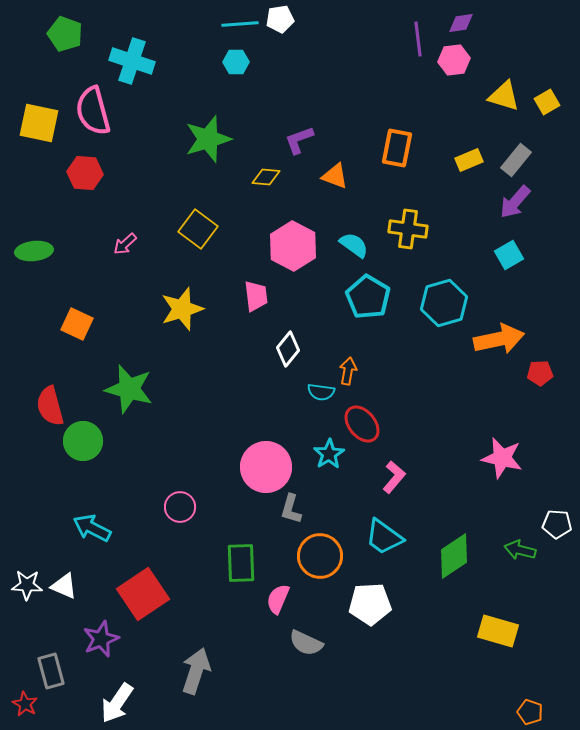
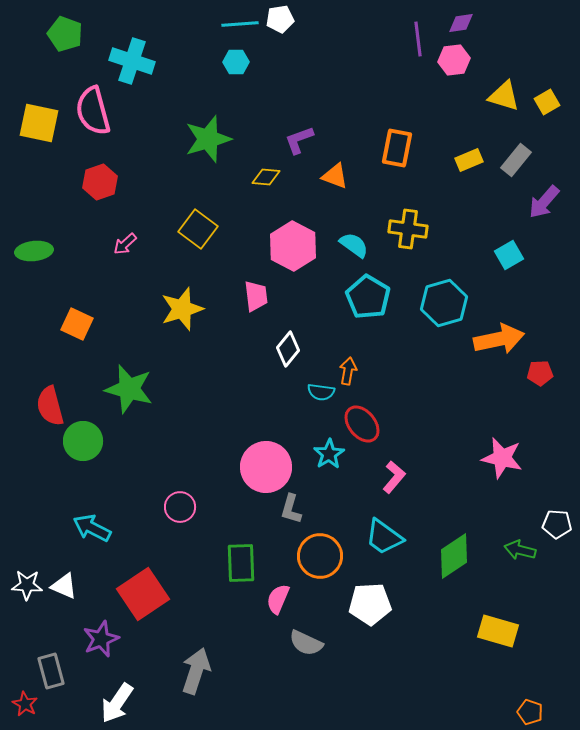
red hexagon at (85, 173): moved 15 px right, 9 px down; rotated 24 degrees counterclockwise
purple arrow at (515, 202): moved 29 px right
